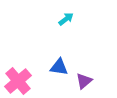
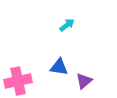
cyan arrow: moved 1 px right, 6 px down
pink cross: rotated 28 degrees clockwise
